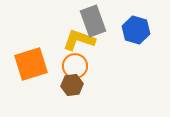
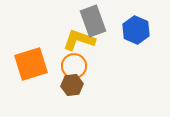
blue hexagon: rotated 8 degrees clockwise
orange circle: moved 1 px left
